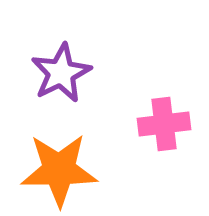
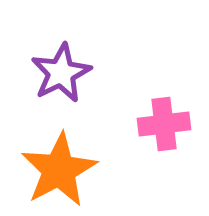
orange star: rotated 28 degrees counterclockwise
